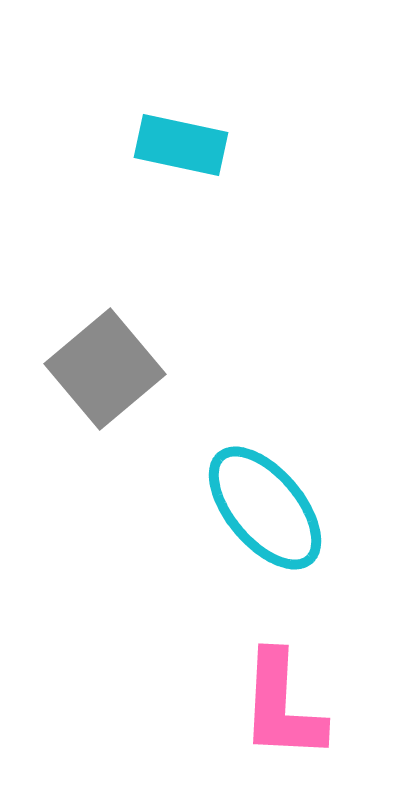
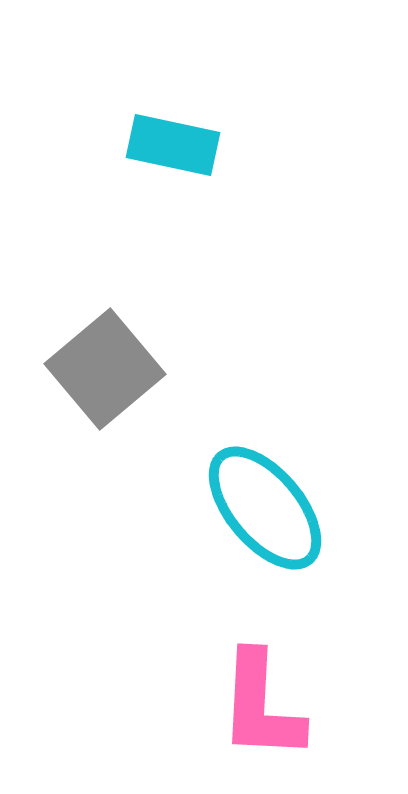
cyan rectangle: moved 8 px left
pink L-shape: moved 21 px left
